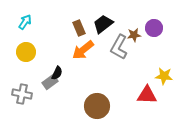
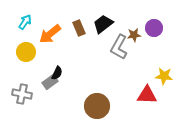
orange arrow: moved 33 px left, 16 px up
